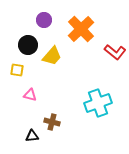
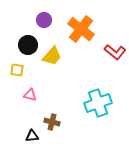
orange cross: rotated 8 degrees counterclockwise
